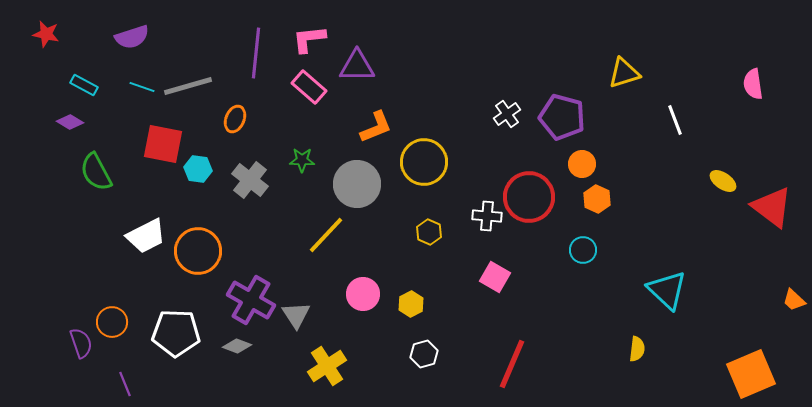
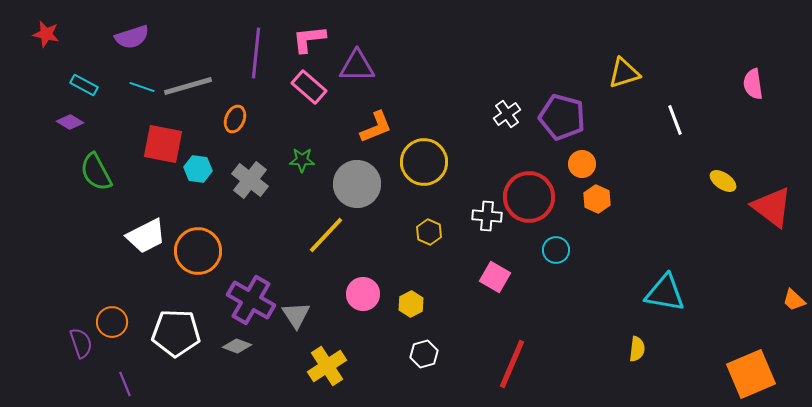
cyan circle at (583, 250): moved 27 px left
cyan triangle at (667, 290): moved 2 px left, 3 px down; rotated 33 degrees counterclockwise
